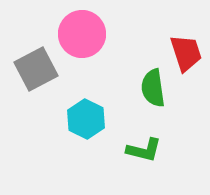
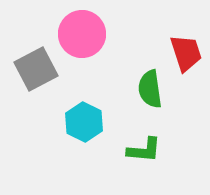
green semicircle: moved 3 px left, 1 px down
cyan hexagon: moved 2 px left, 3 px down
green L-shape: rotated 9 degrees counterclockwise
